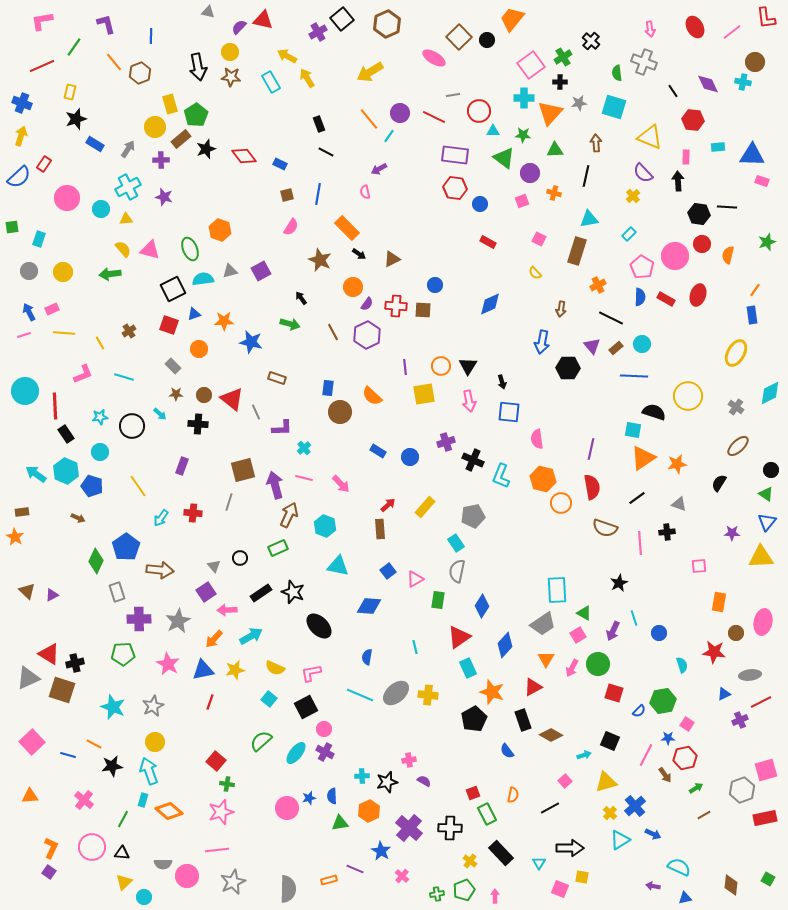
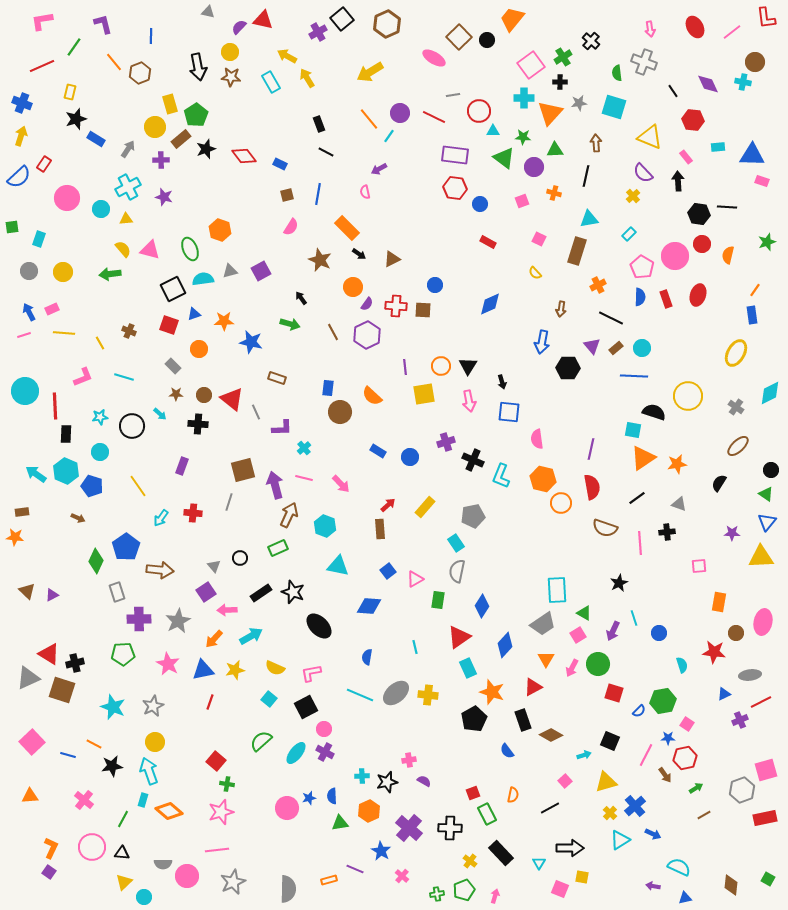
purple L-shape at (106, 24): moved 3 px left
green star at (523, 135): moved 2 px down
blue rectangle at (95, 144): moved 1 px right, 5 px up
pink rectangle at (686, 157): rotated 40 degrees counterclockwise
purple circle at (530, 173): moved 4 px right, 6 px up
red rectangle at (666, 299): rotated 42 degrees clockwise
brown cross at (129, 331): rotated 32 degrees counterclockwise
cyan circle at (642, 344): moved 4 px down
pink L-shape at (83, 374): moved 3 px down
black rectangle at (66, 434): rotated 36 degrees clockwise
orange star at (15, 537): rotated 24 degrees counterclockwise
pink arrow at (495, 896): rotated 16 degrees clockwise
